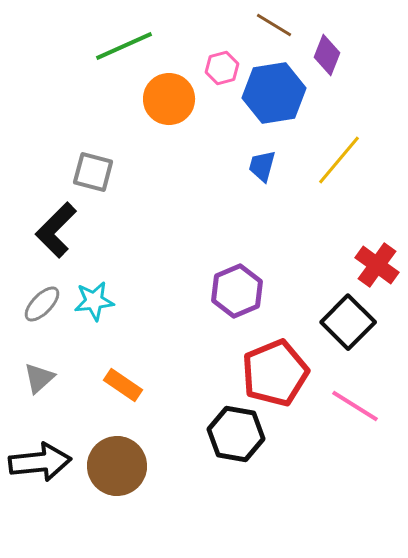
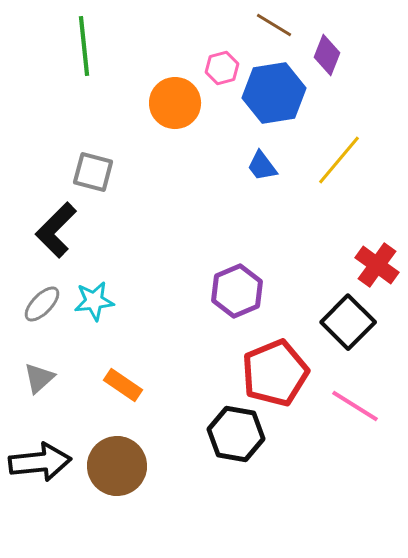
green line: moved 40 px left; rotated 72 degrees counterclockwise
orange circle: moved 6 px right, 4 px down
blue trapezoid: rotated 52 degrees counterclockwise
